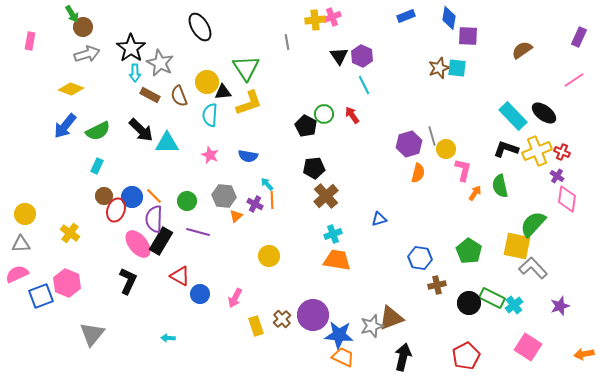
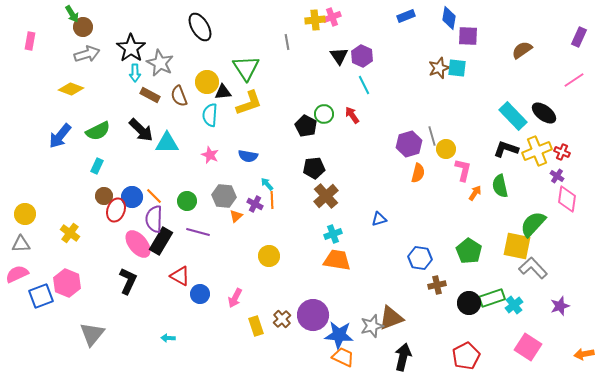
blue arrow at (65, 126): moved 5 px left, 10 px down
green rectangle at (492, 298): rotated 45 degrees counterclockwise
